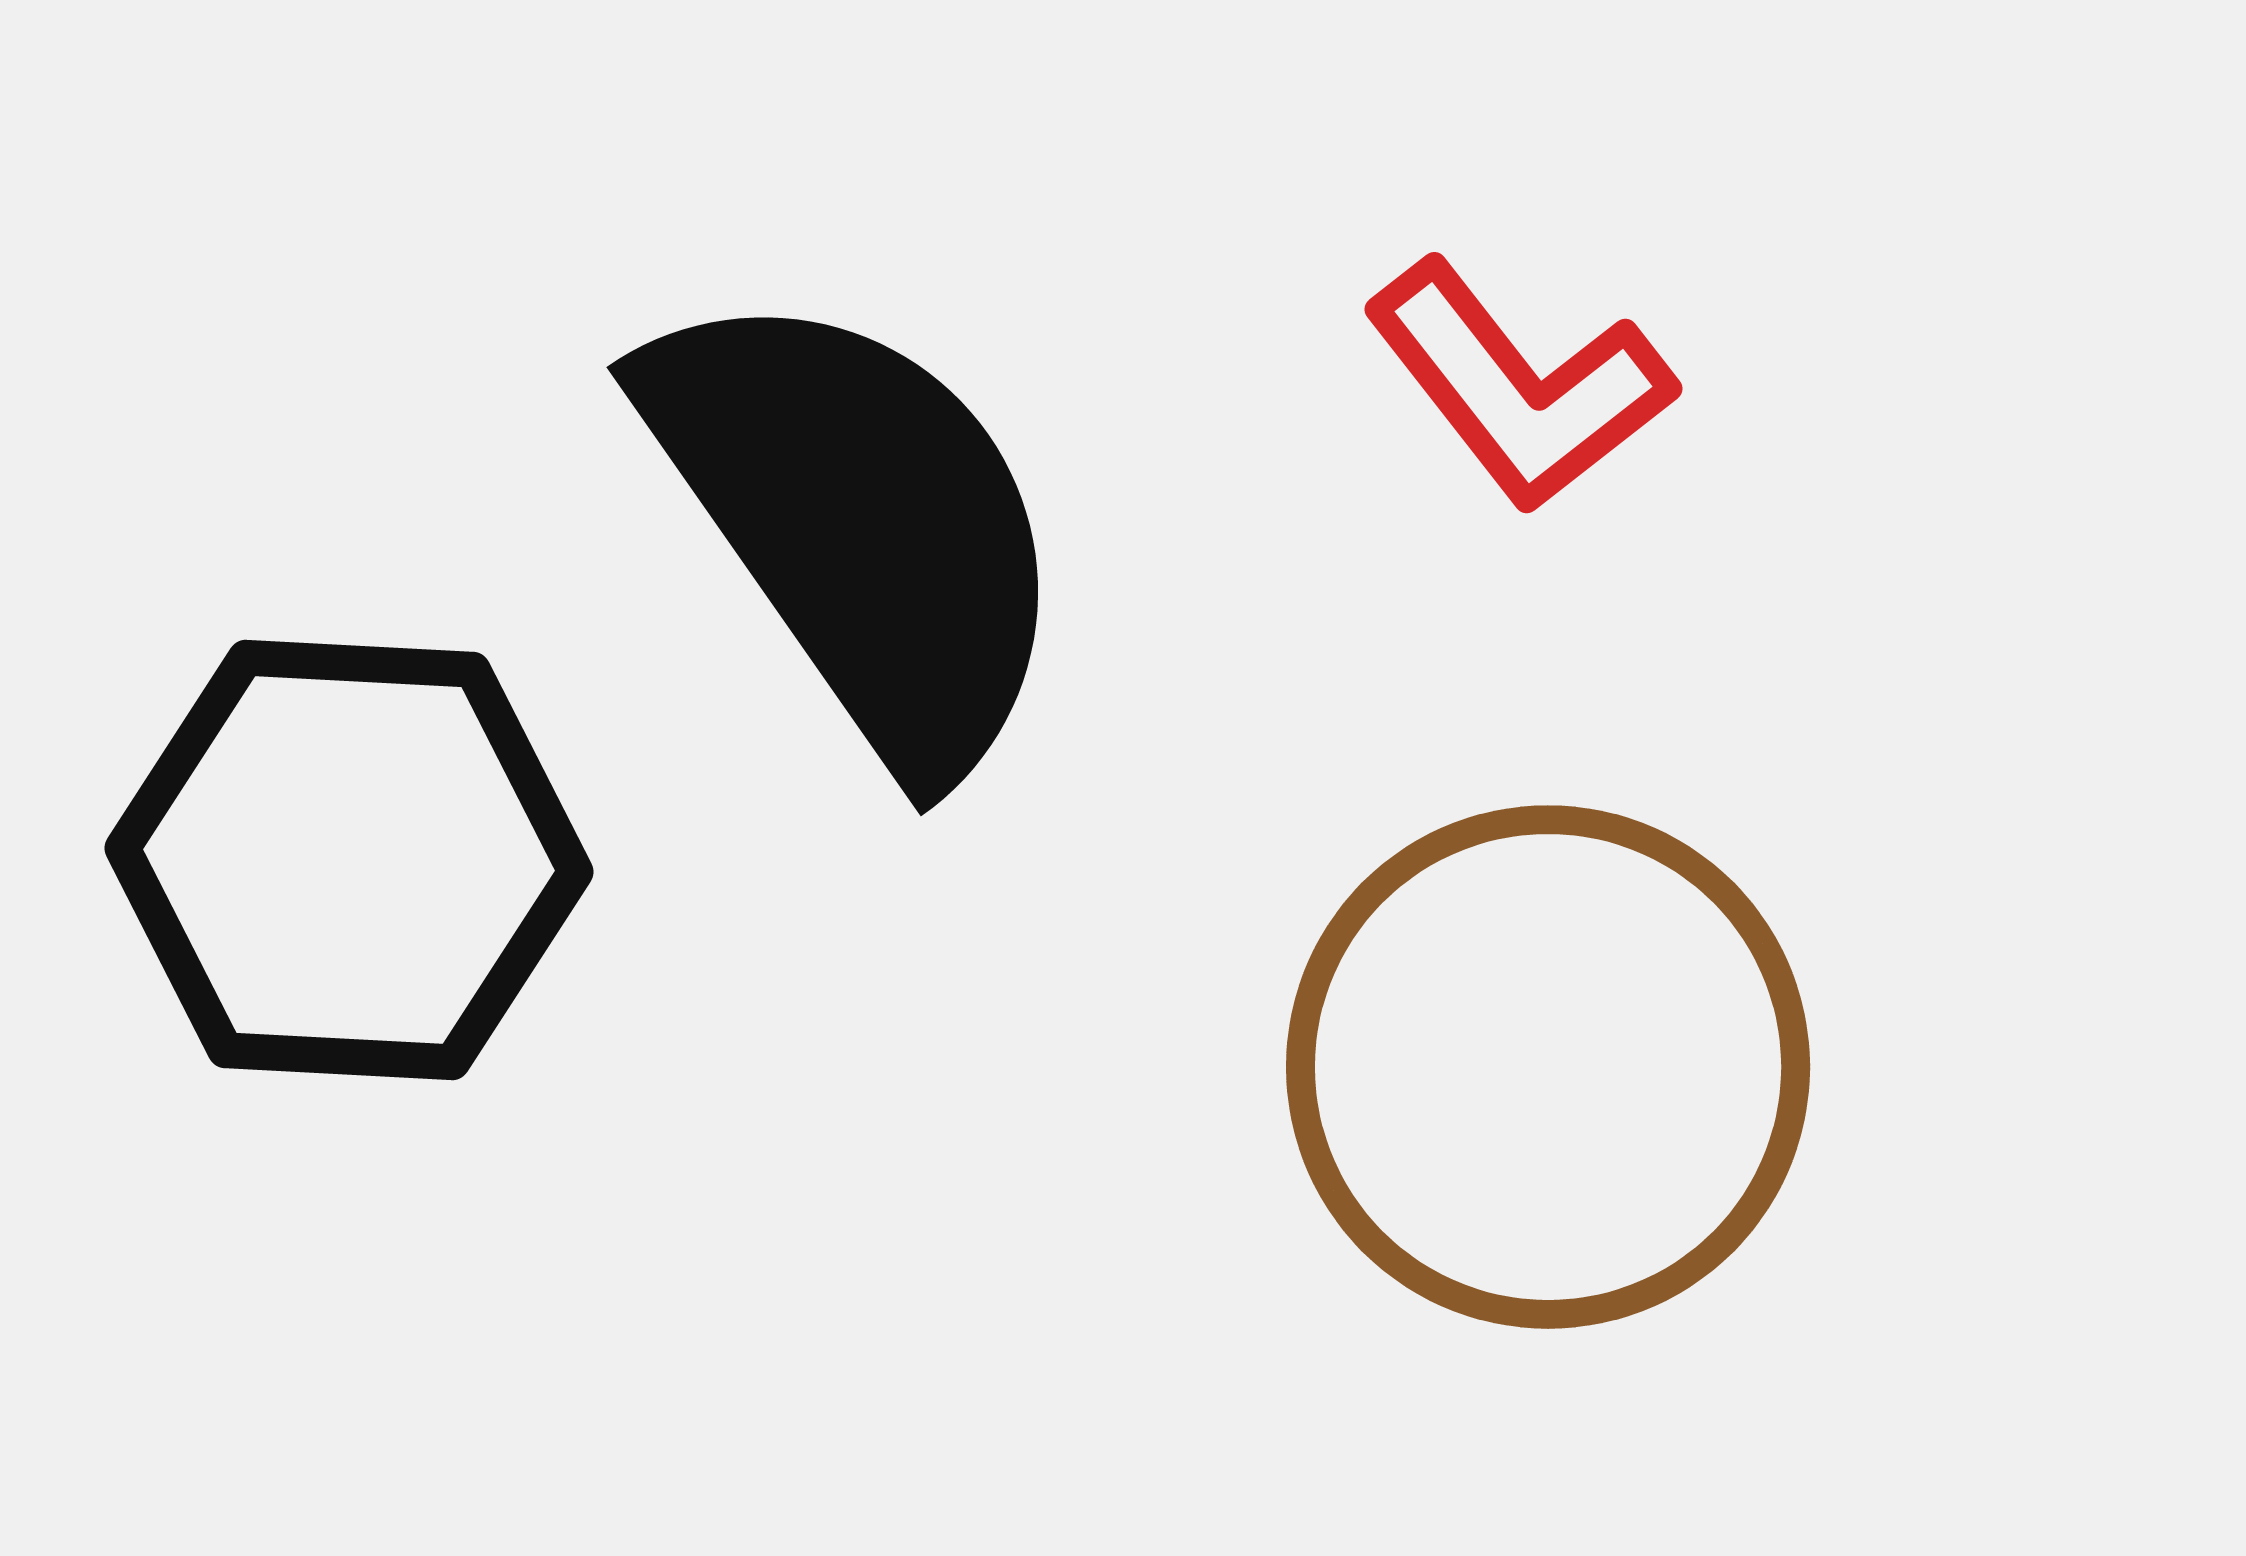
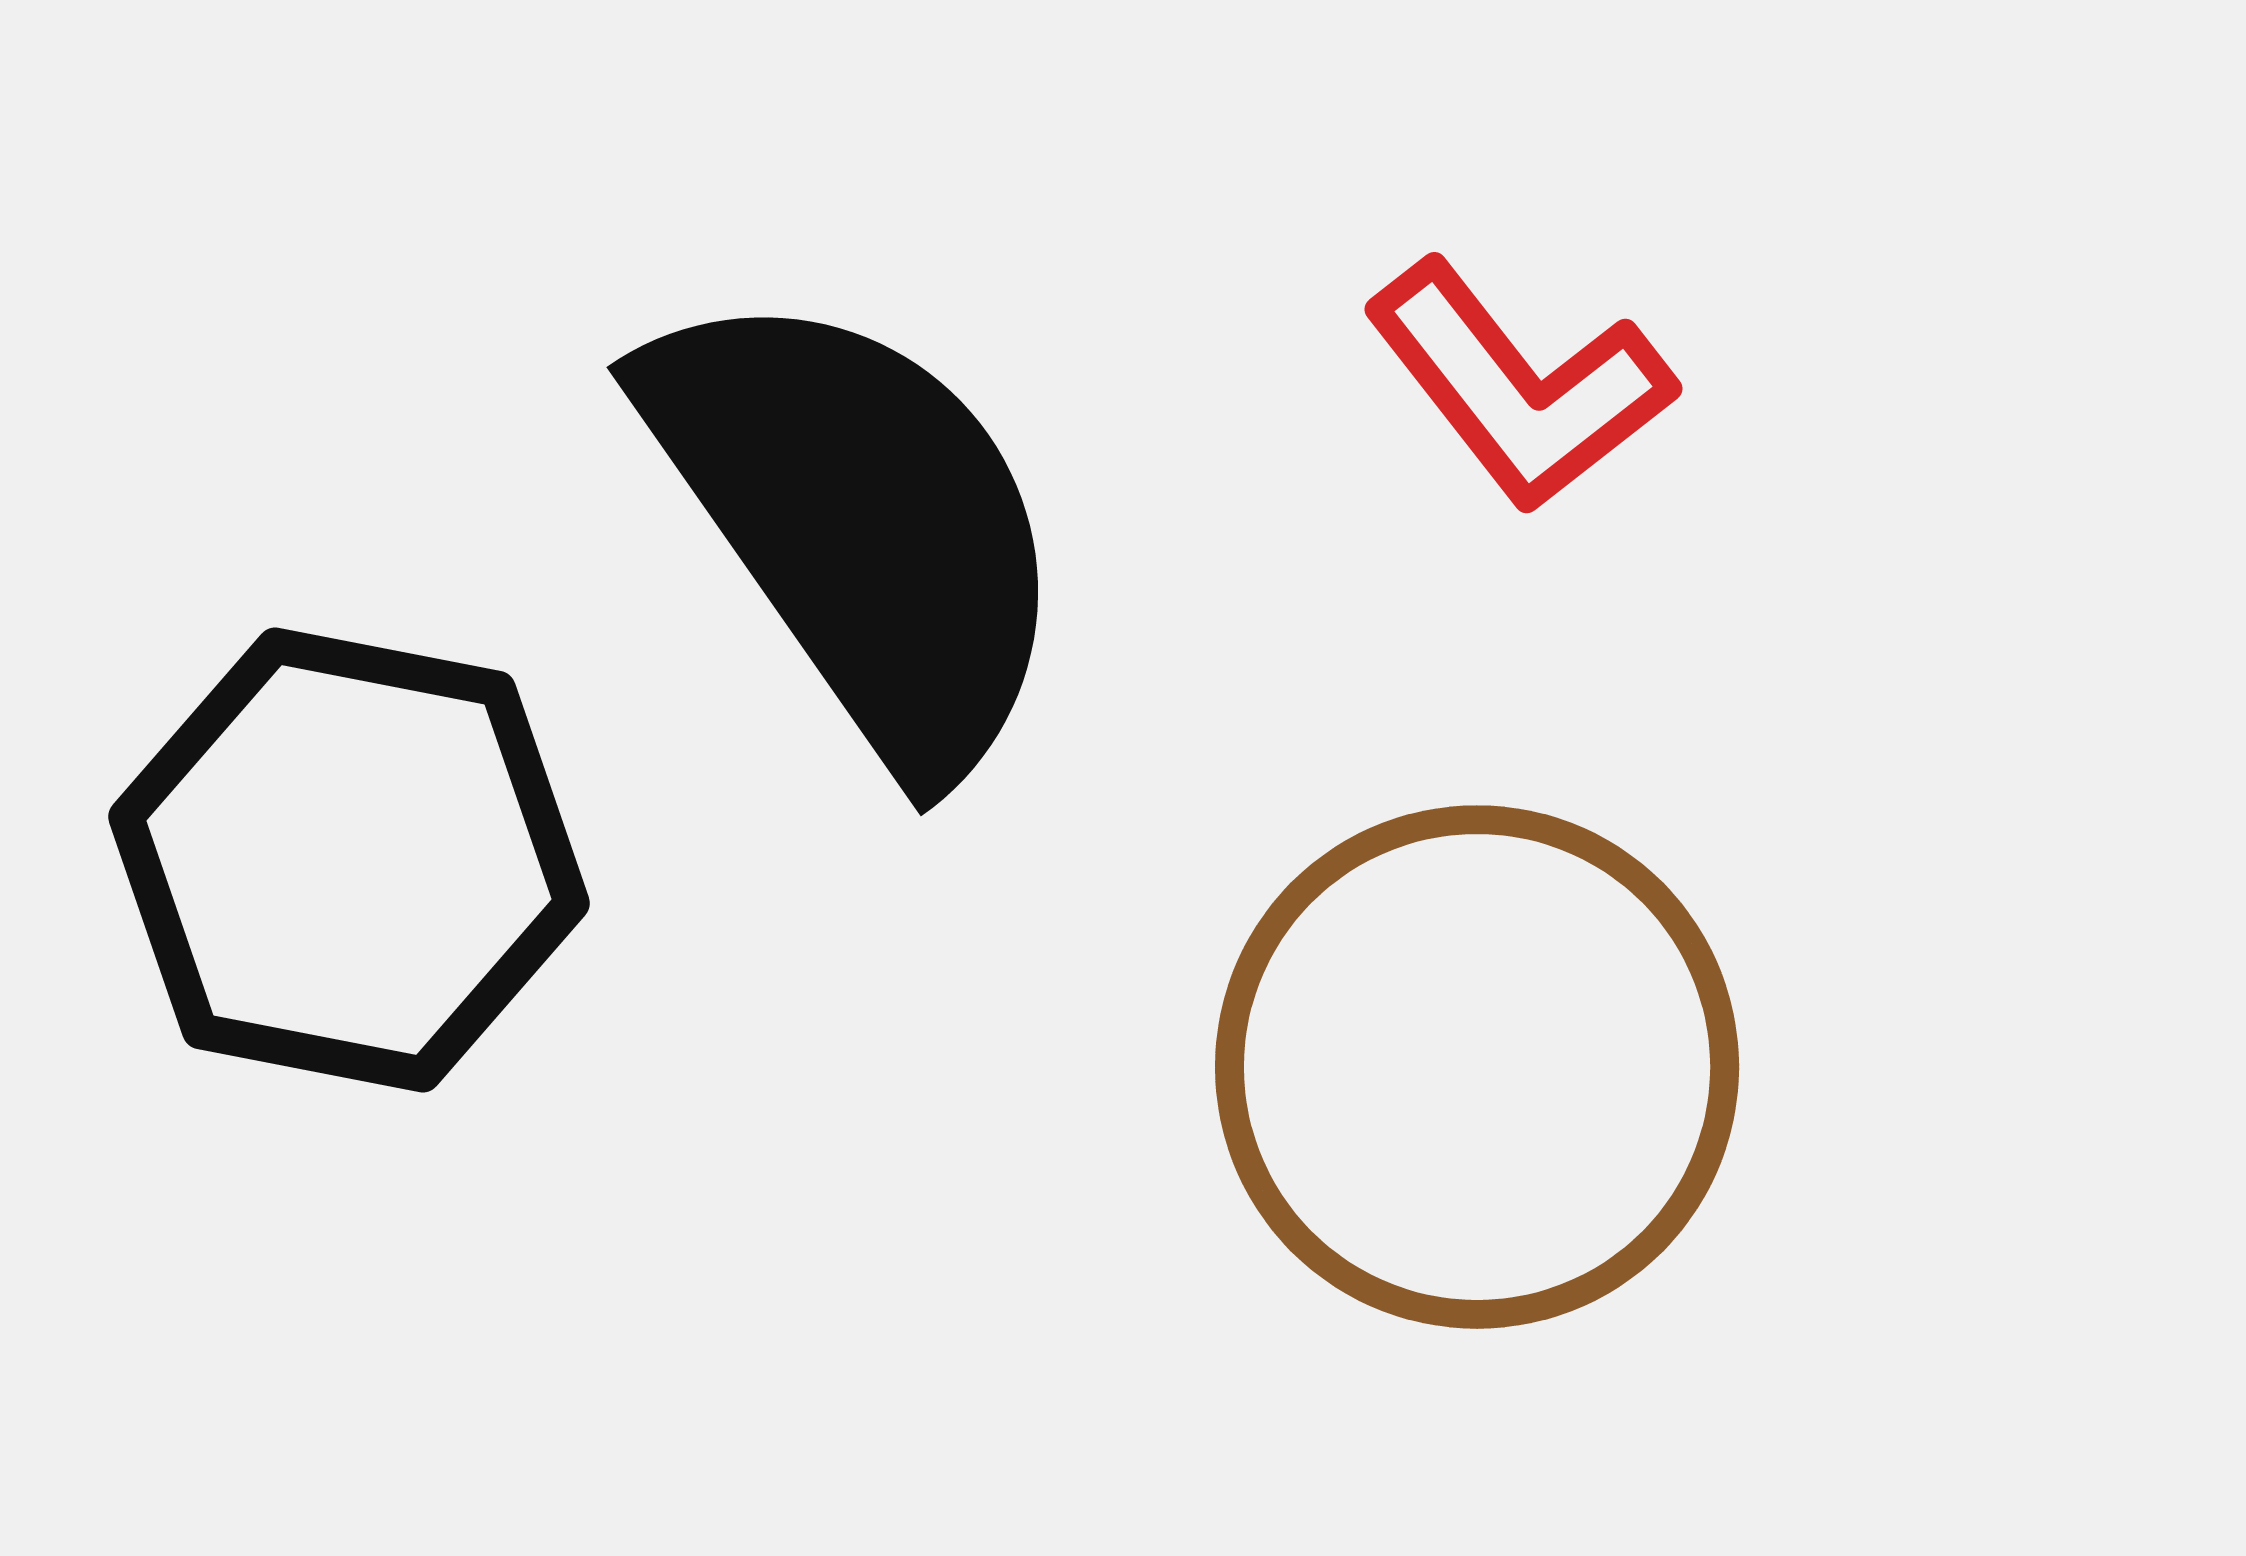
black hexagon: rotated 8 degrees clockwise
brown circle: moved 71 px left
